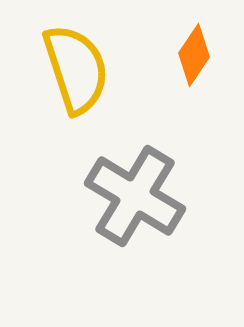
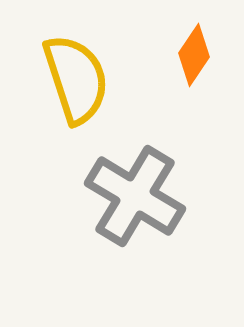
yellow semicircle: moved 10 px down
